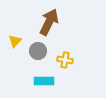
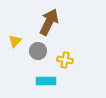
cyan rectangle: moved 2 px right
